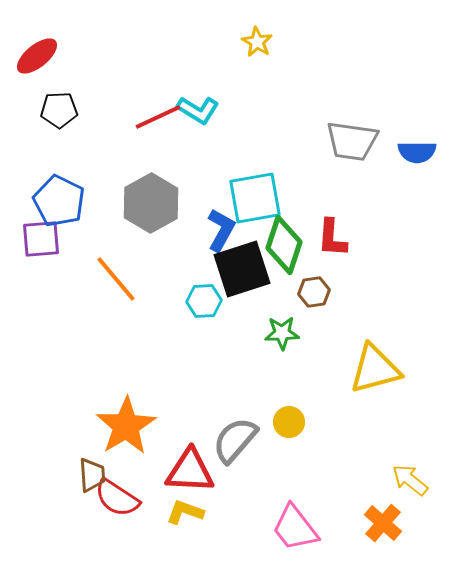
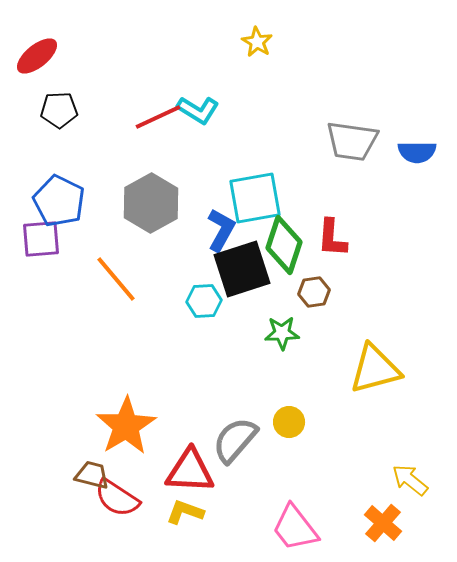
brown trapezoid: rotated 72 degrees counterclockwise
